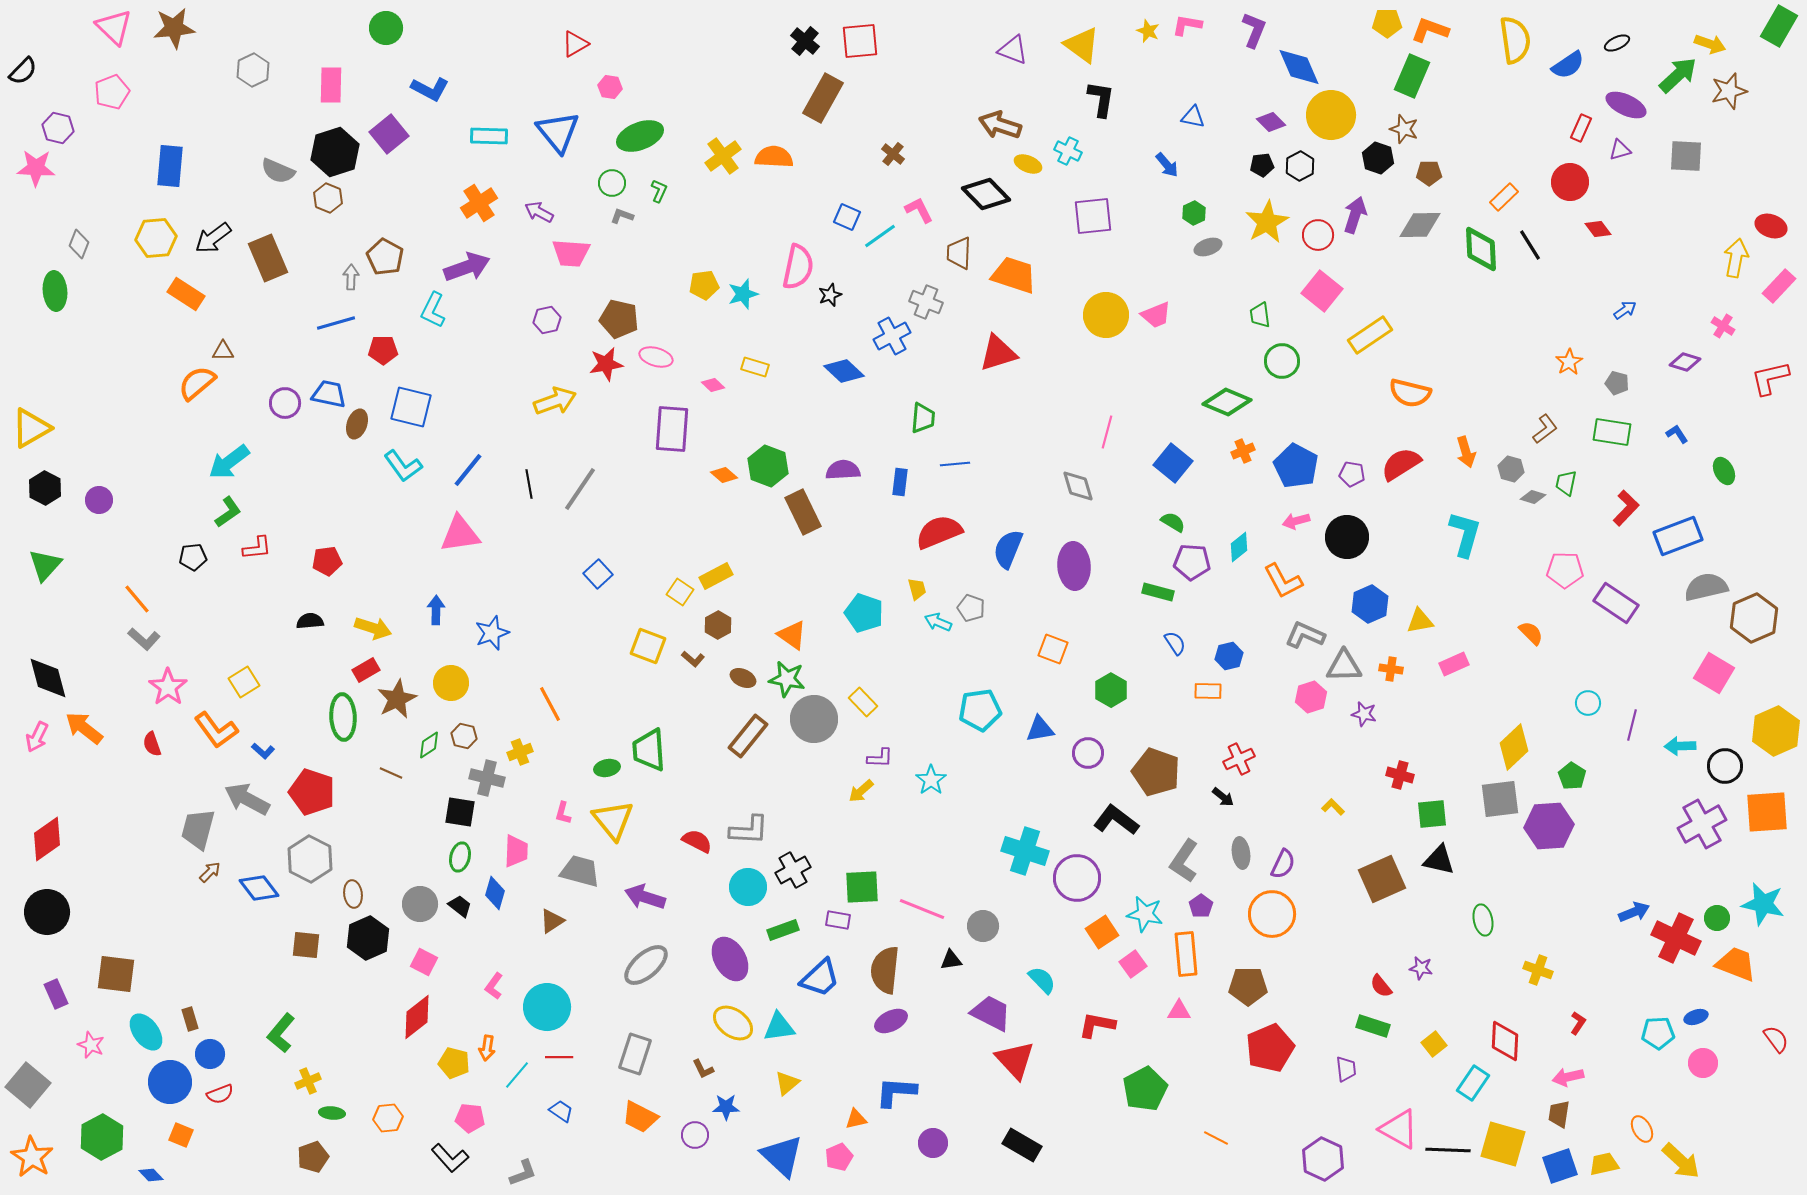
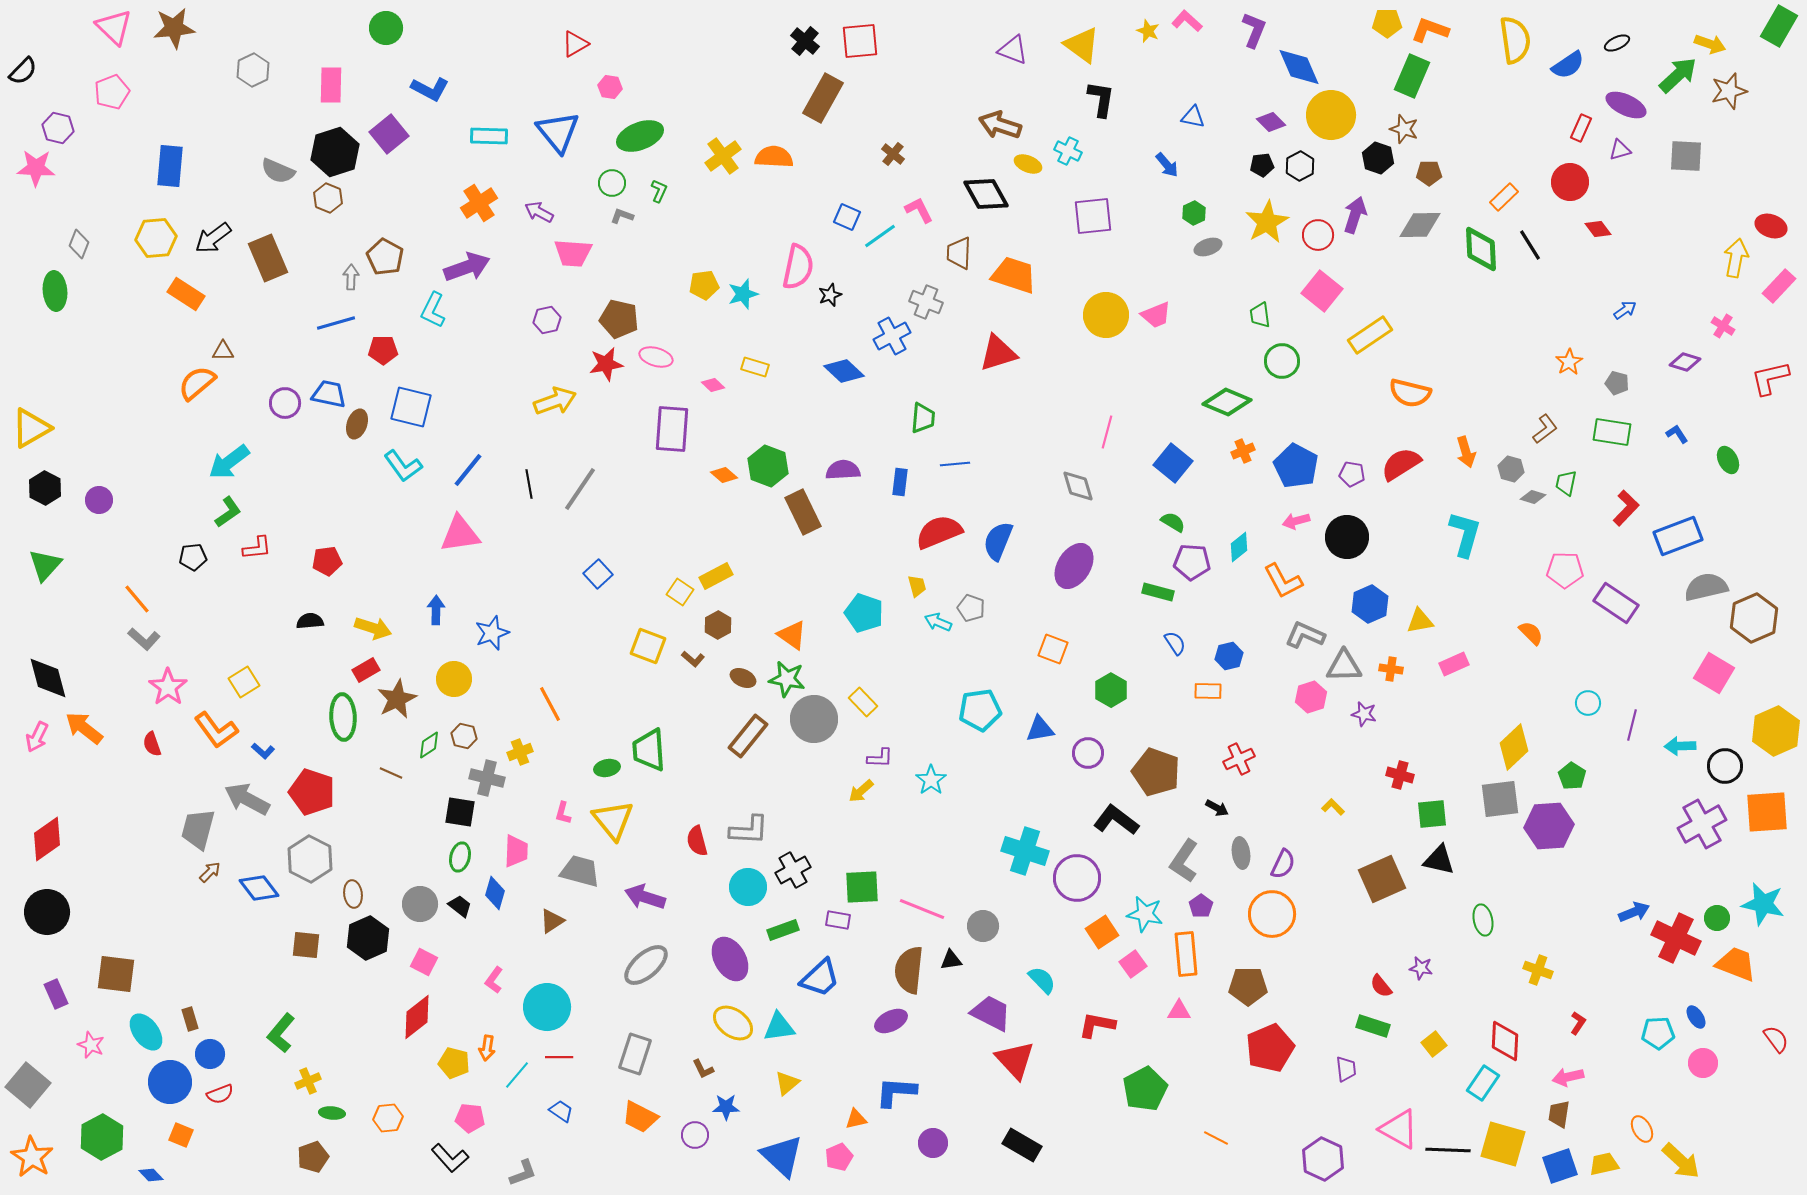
pink L-shape at (1187, 25): moved 4 px up; rotated 32 degrees clockwise
black diamond at (986, 194): rotated 15 degrees clockwise
pink trapezoid at (571, 253): moved 2 px right
green ellipse at (1724, 471): moved 4 px right, 11 px up
blue semicircle at (1008, 549): moved 10 px left, 8 px up
purple ellipse at (1074, 566): rotated 36 degrees clockwise
yellow trapezoid at (917, 589): moved 3 px up
yellow circle at (451, 683): moved 3 px right, 4 px up
black arrow at (1223, 797): moved 6 px left, 11 px down; rotated 10 degrees counterclockwise
red semicircle at (697, 841): rotated 132 degrees counterclockwise
brown semicircle at (885, 970): moved 24 px right
pink L-shape at (494, 986): moved 6 px up
blue ellipse at (1696, 1017): rotated 75 degrees clockwise
cyan rectangle at (1473, 1083): moved 10 px right
